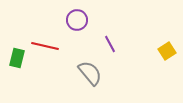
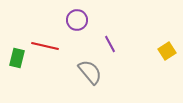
gray semicircle: moved 1 px up
